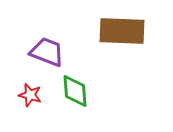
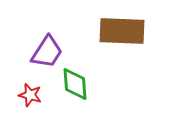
purple trapezoid: rotated 102 degrees clockwise
green diamond: moved 7 px up
